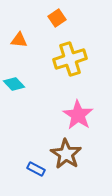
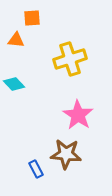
orange square: moved 25 px left; rotated 30 degrees clockwise
orange triangle: moved 3 px left
brown star: rotated 28 degrees counterclockwise
blue rectangle: rotated 36 degrees clockwise
